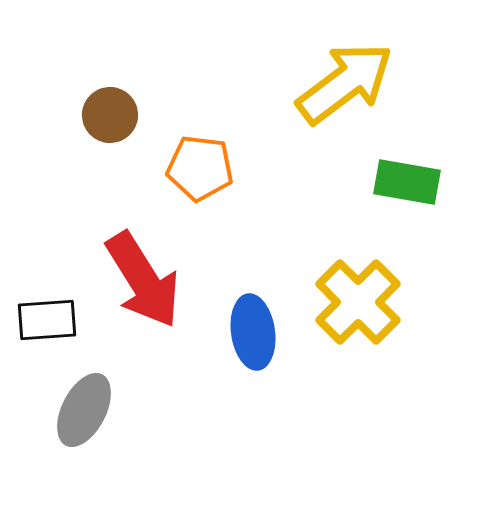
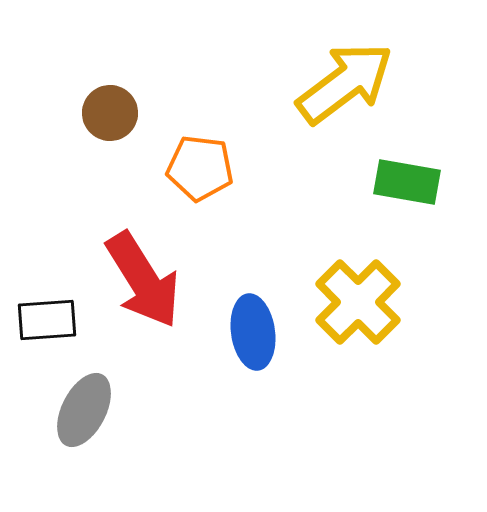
brown circle: moved 2 px up
